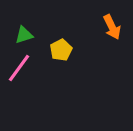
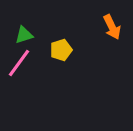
yellow pentagon: rotated 10 degrees clockwise
pink line: moved 5 px up
